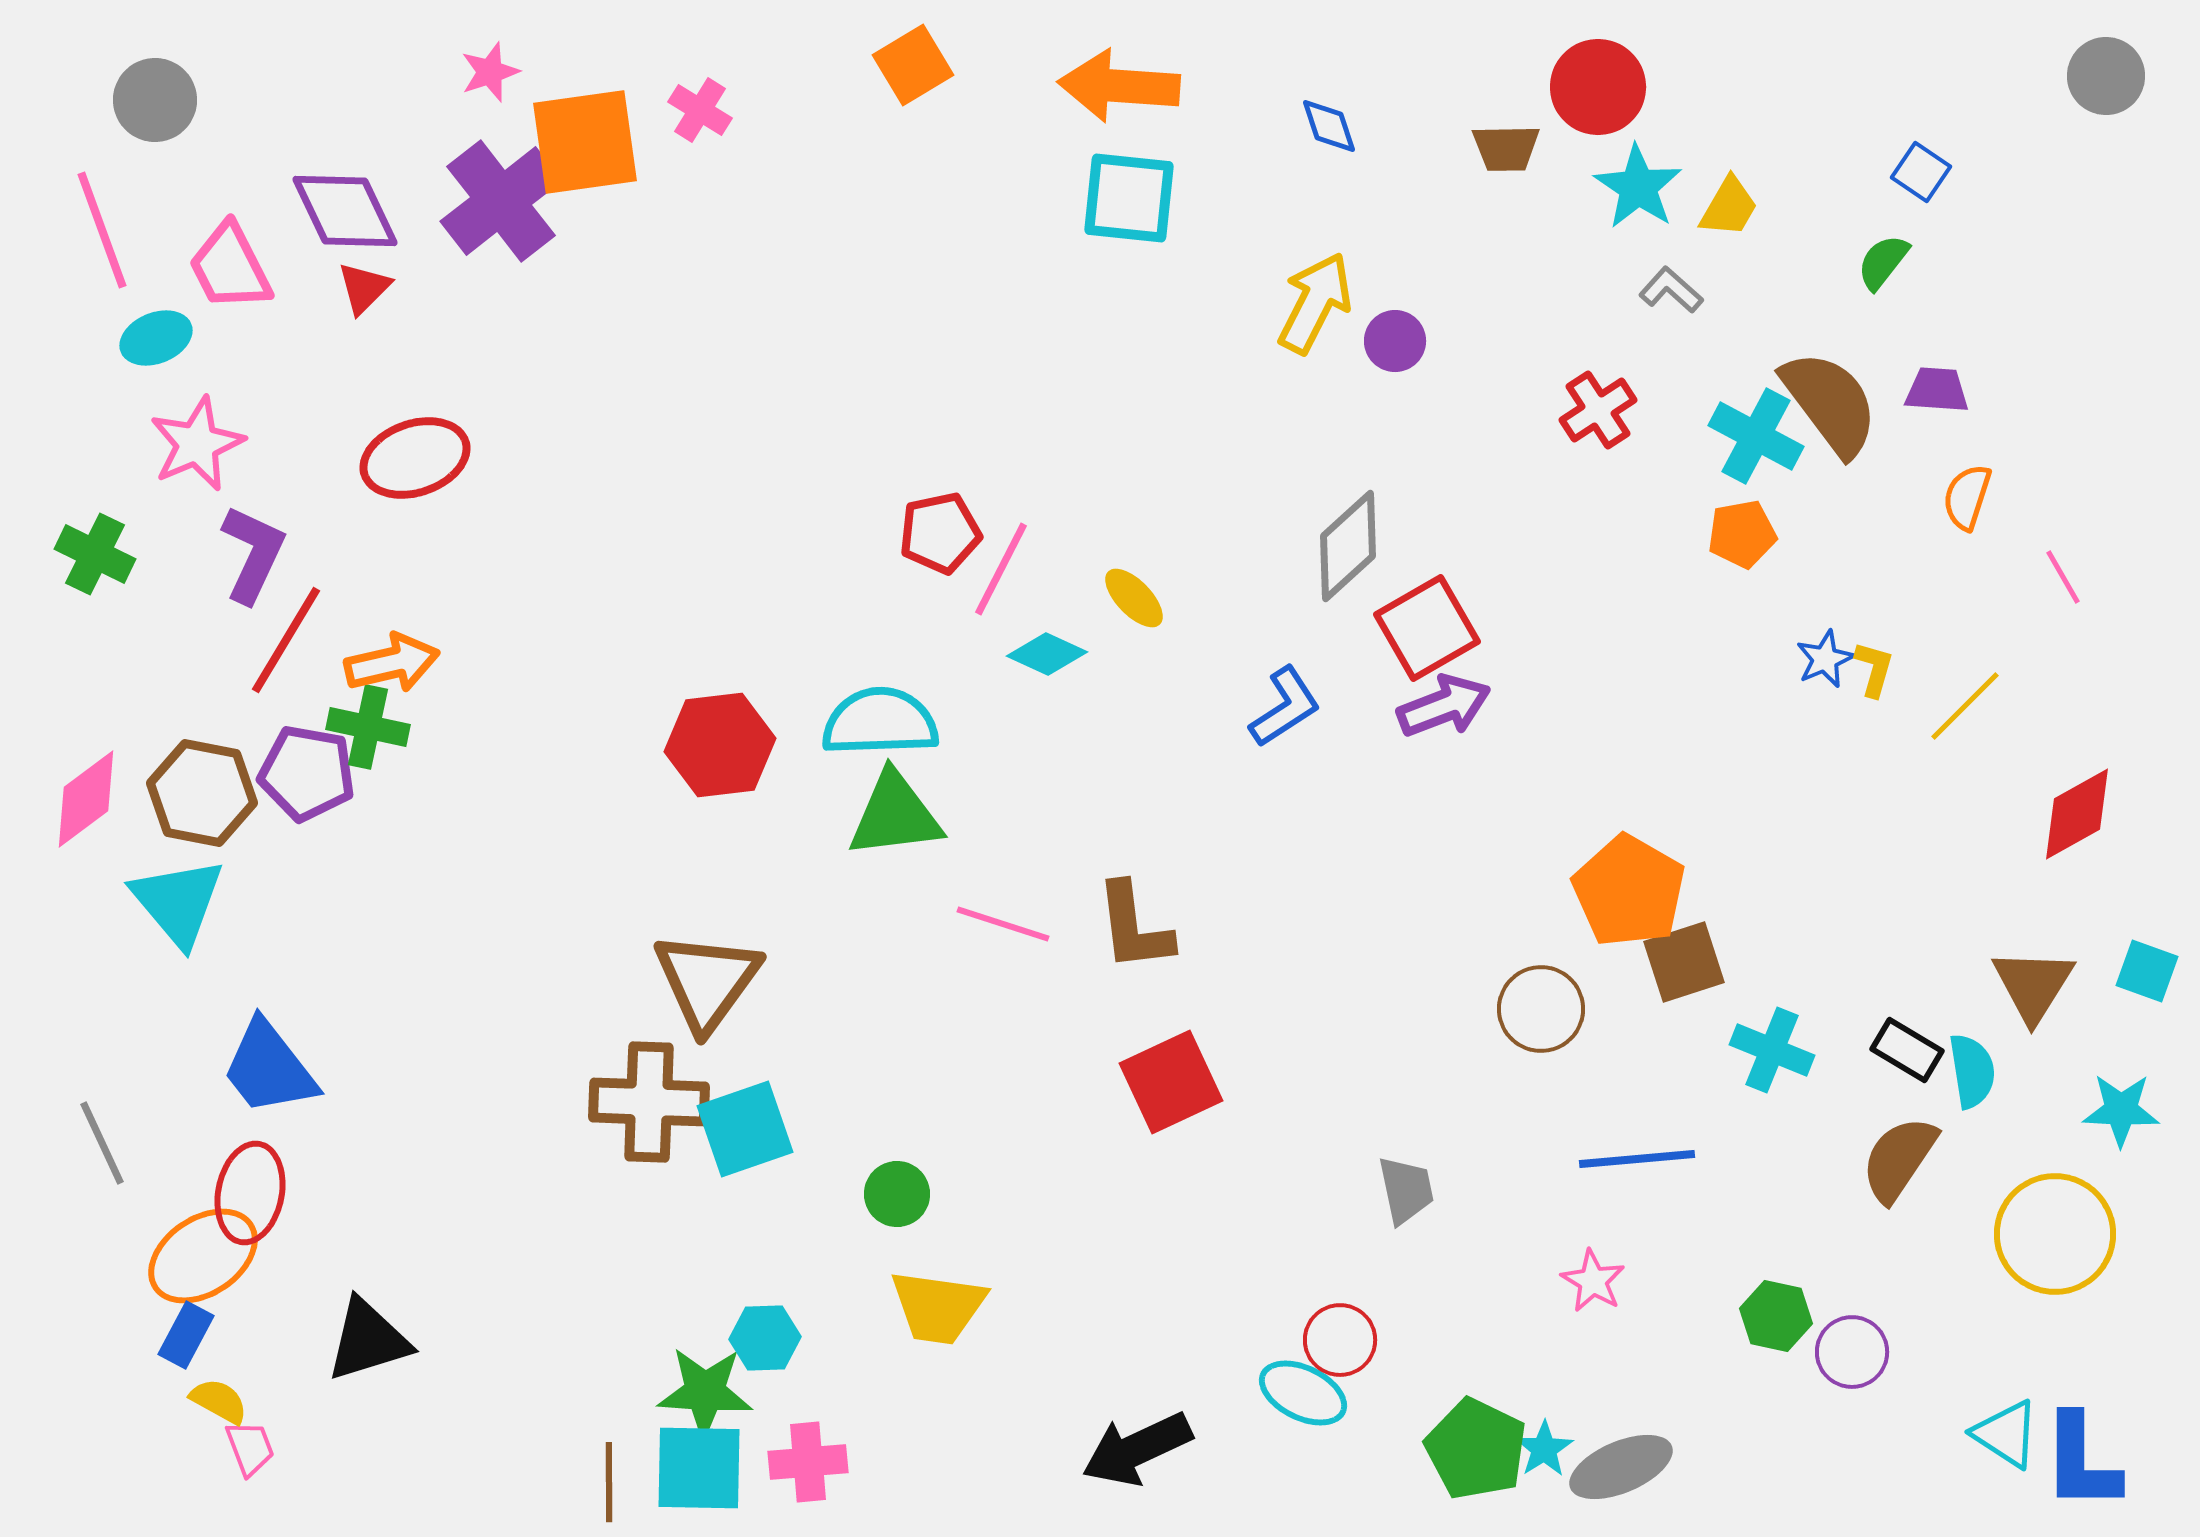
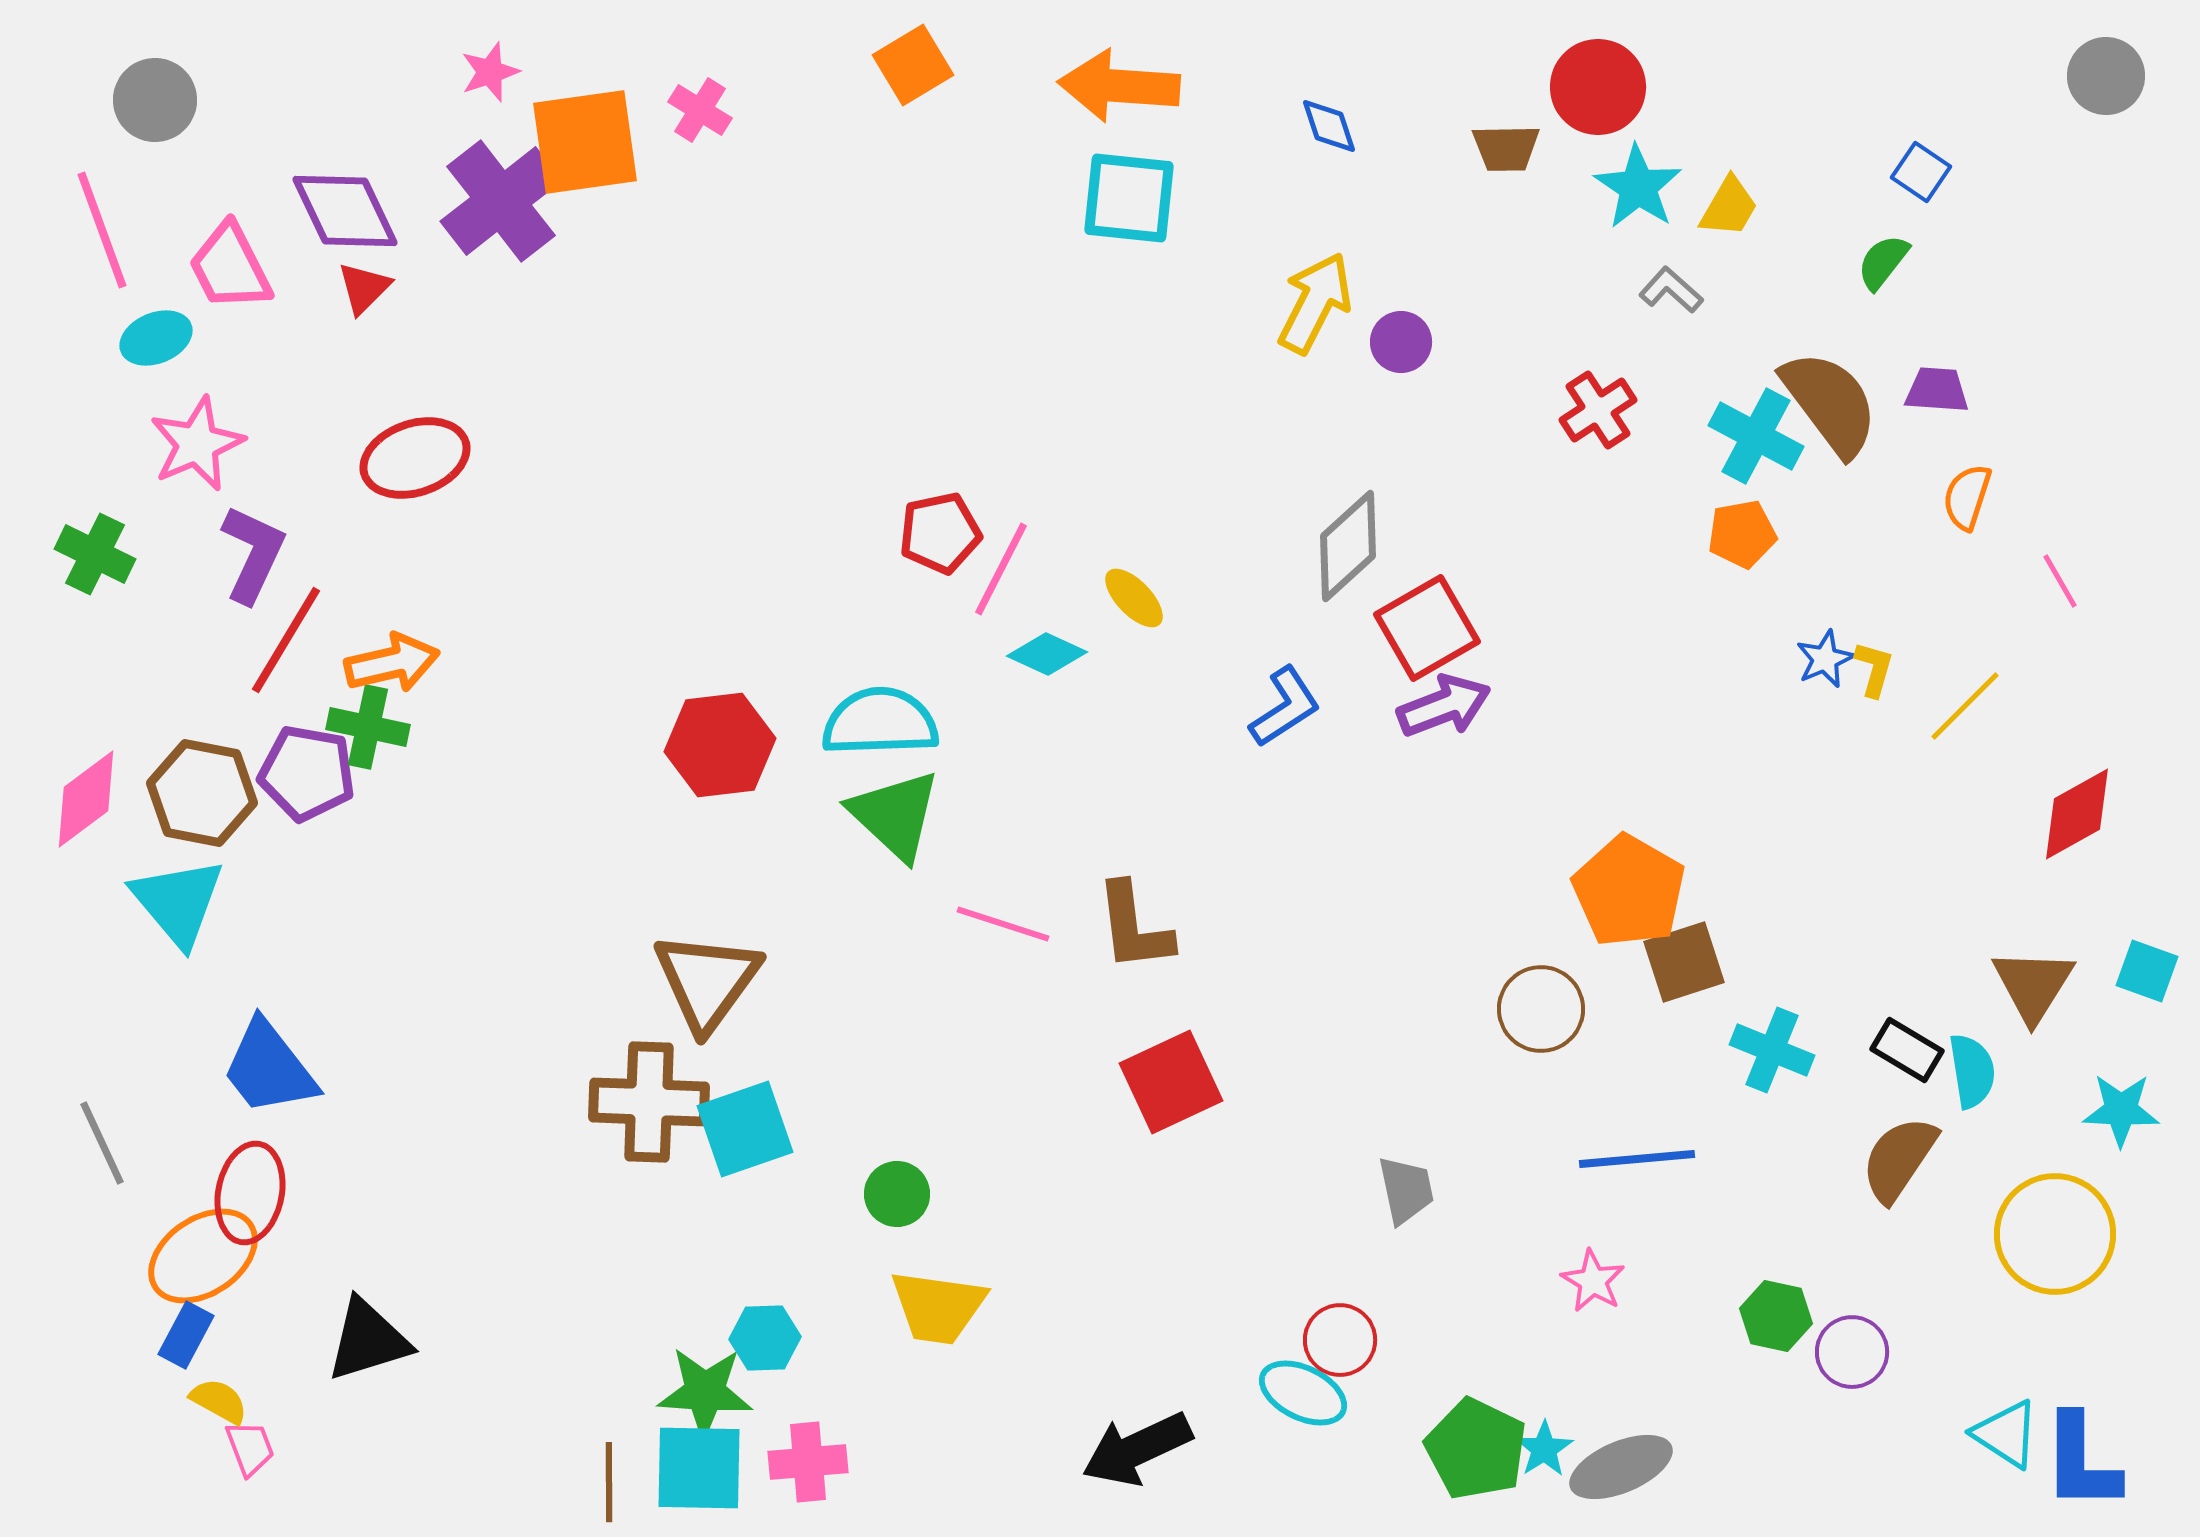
purple circle at (1395, 341): moved 6 px right, 1 px down
pink line at (2063, 577): moved 3 px left, 4 px down
green triangle at (895, 815): rotated 50 degrees clockwise
